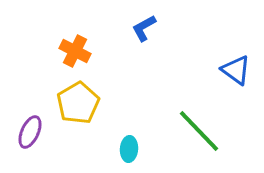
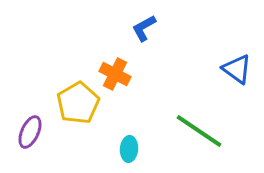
orange cross: moved 40 px right, 23 px down
blue triangle: moved 1 px right, 1 px up
green line: rotated 12 degrees counterclockwise
